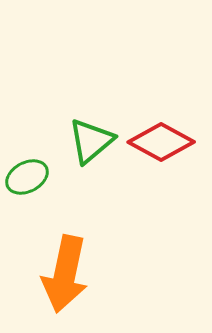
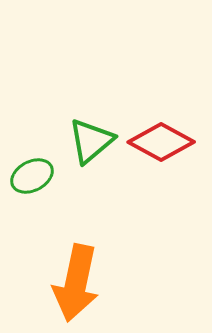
green ellipse: moved 5 px right, 1 px up
orange arrow: moved 11 px right, 9 px down
